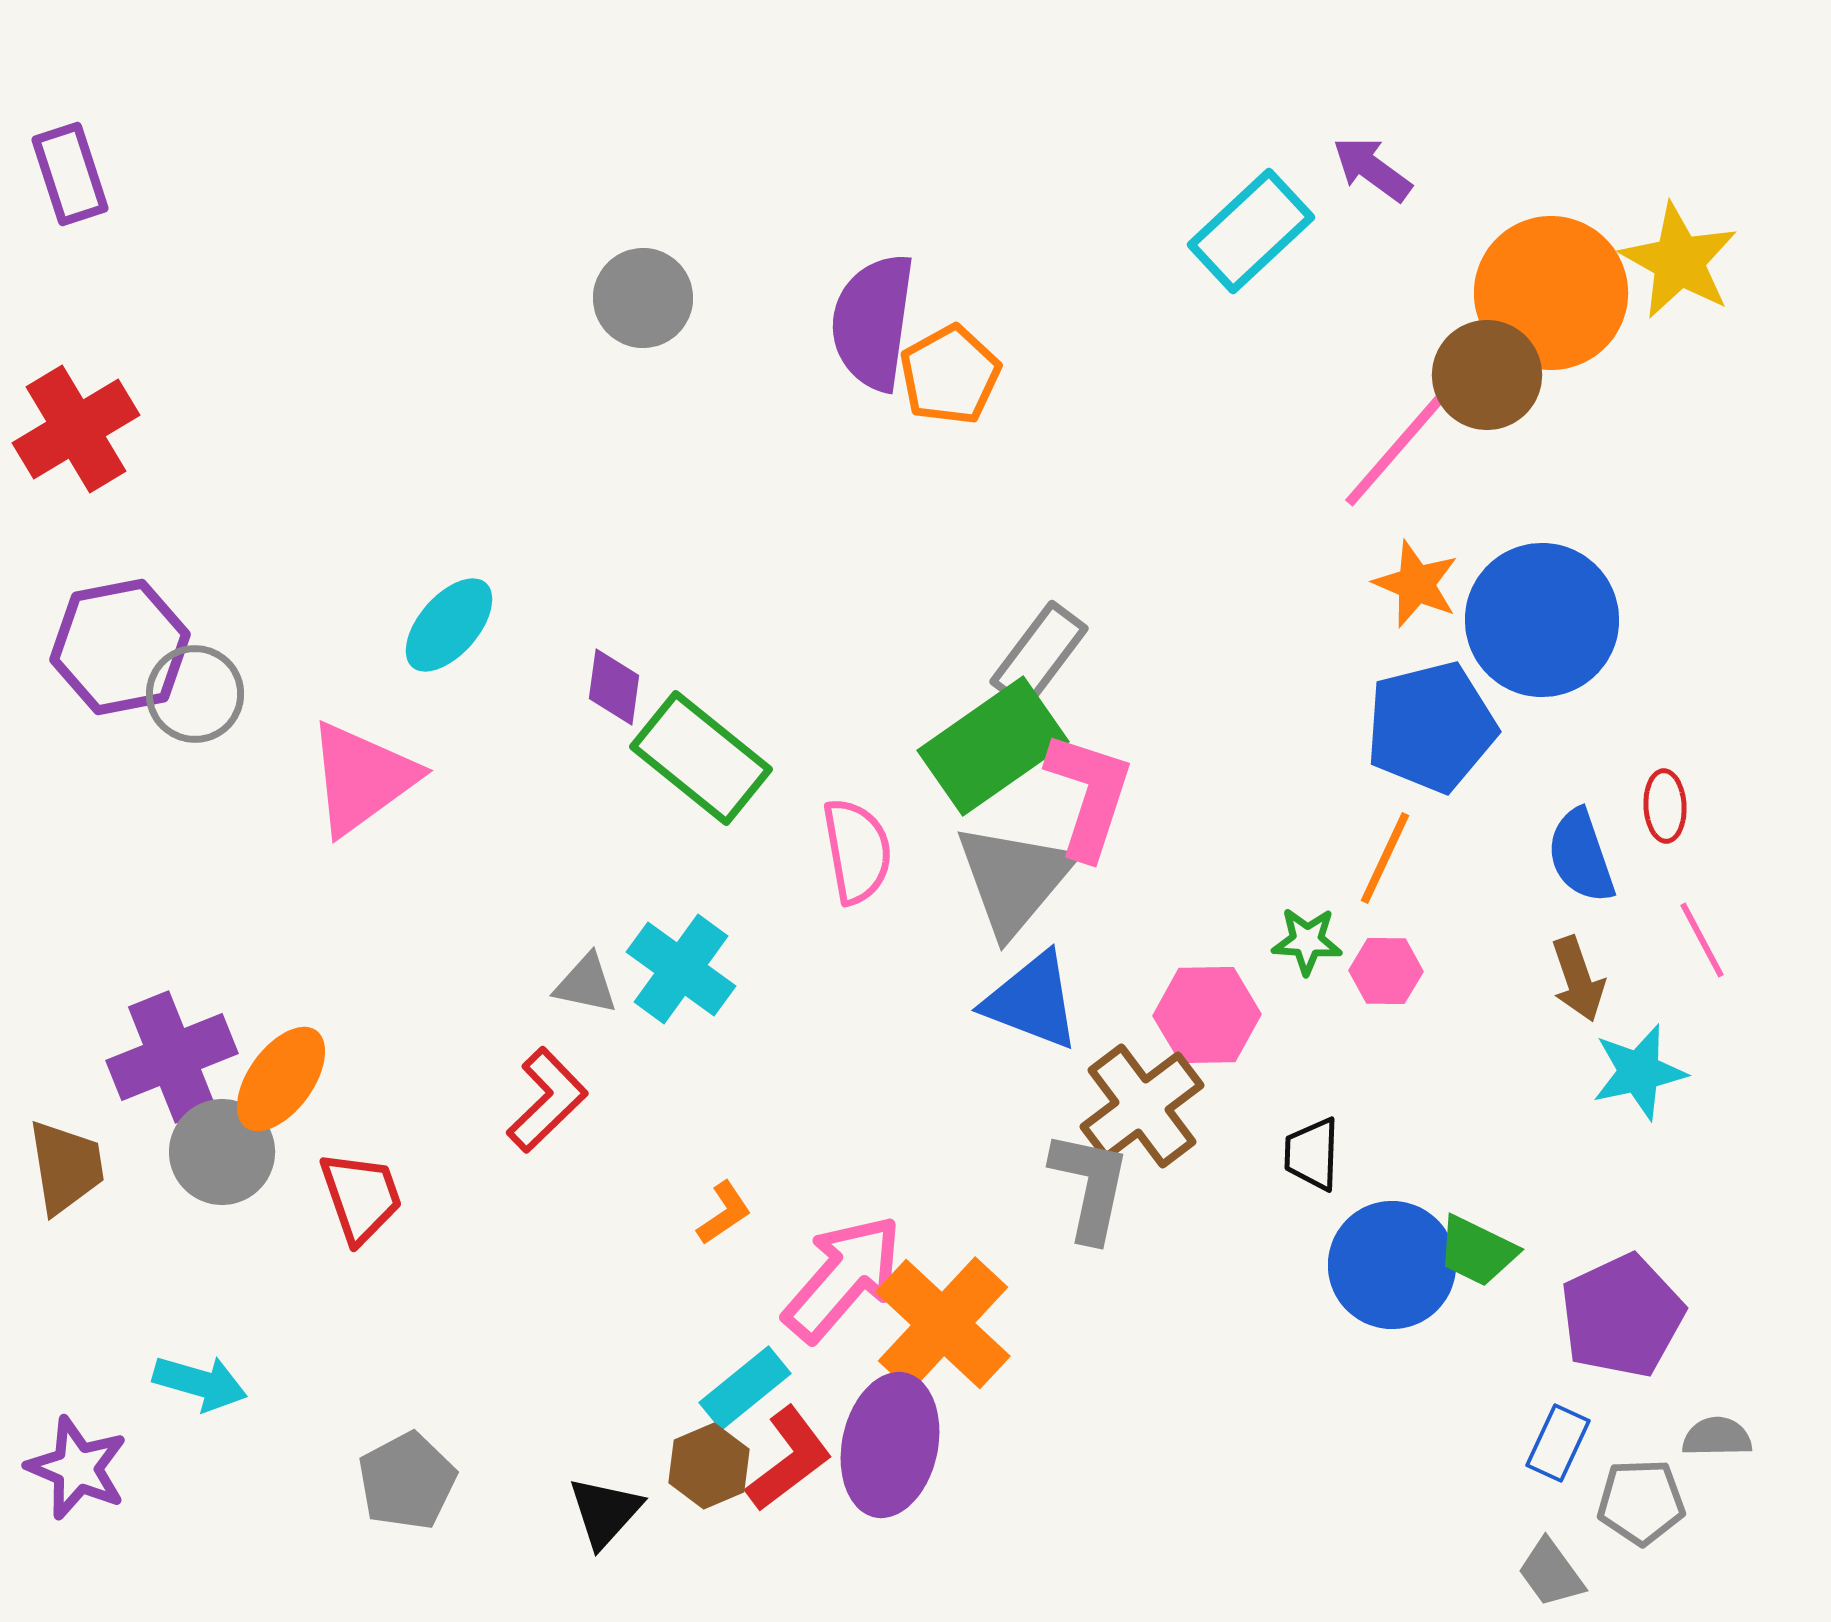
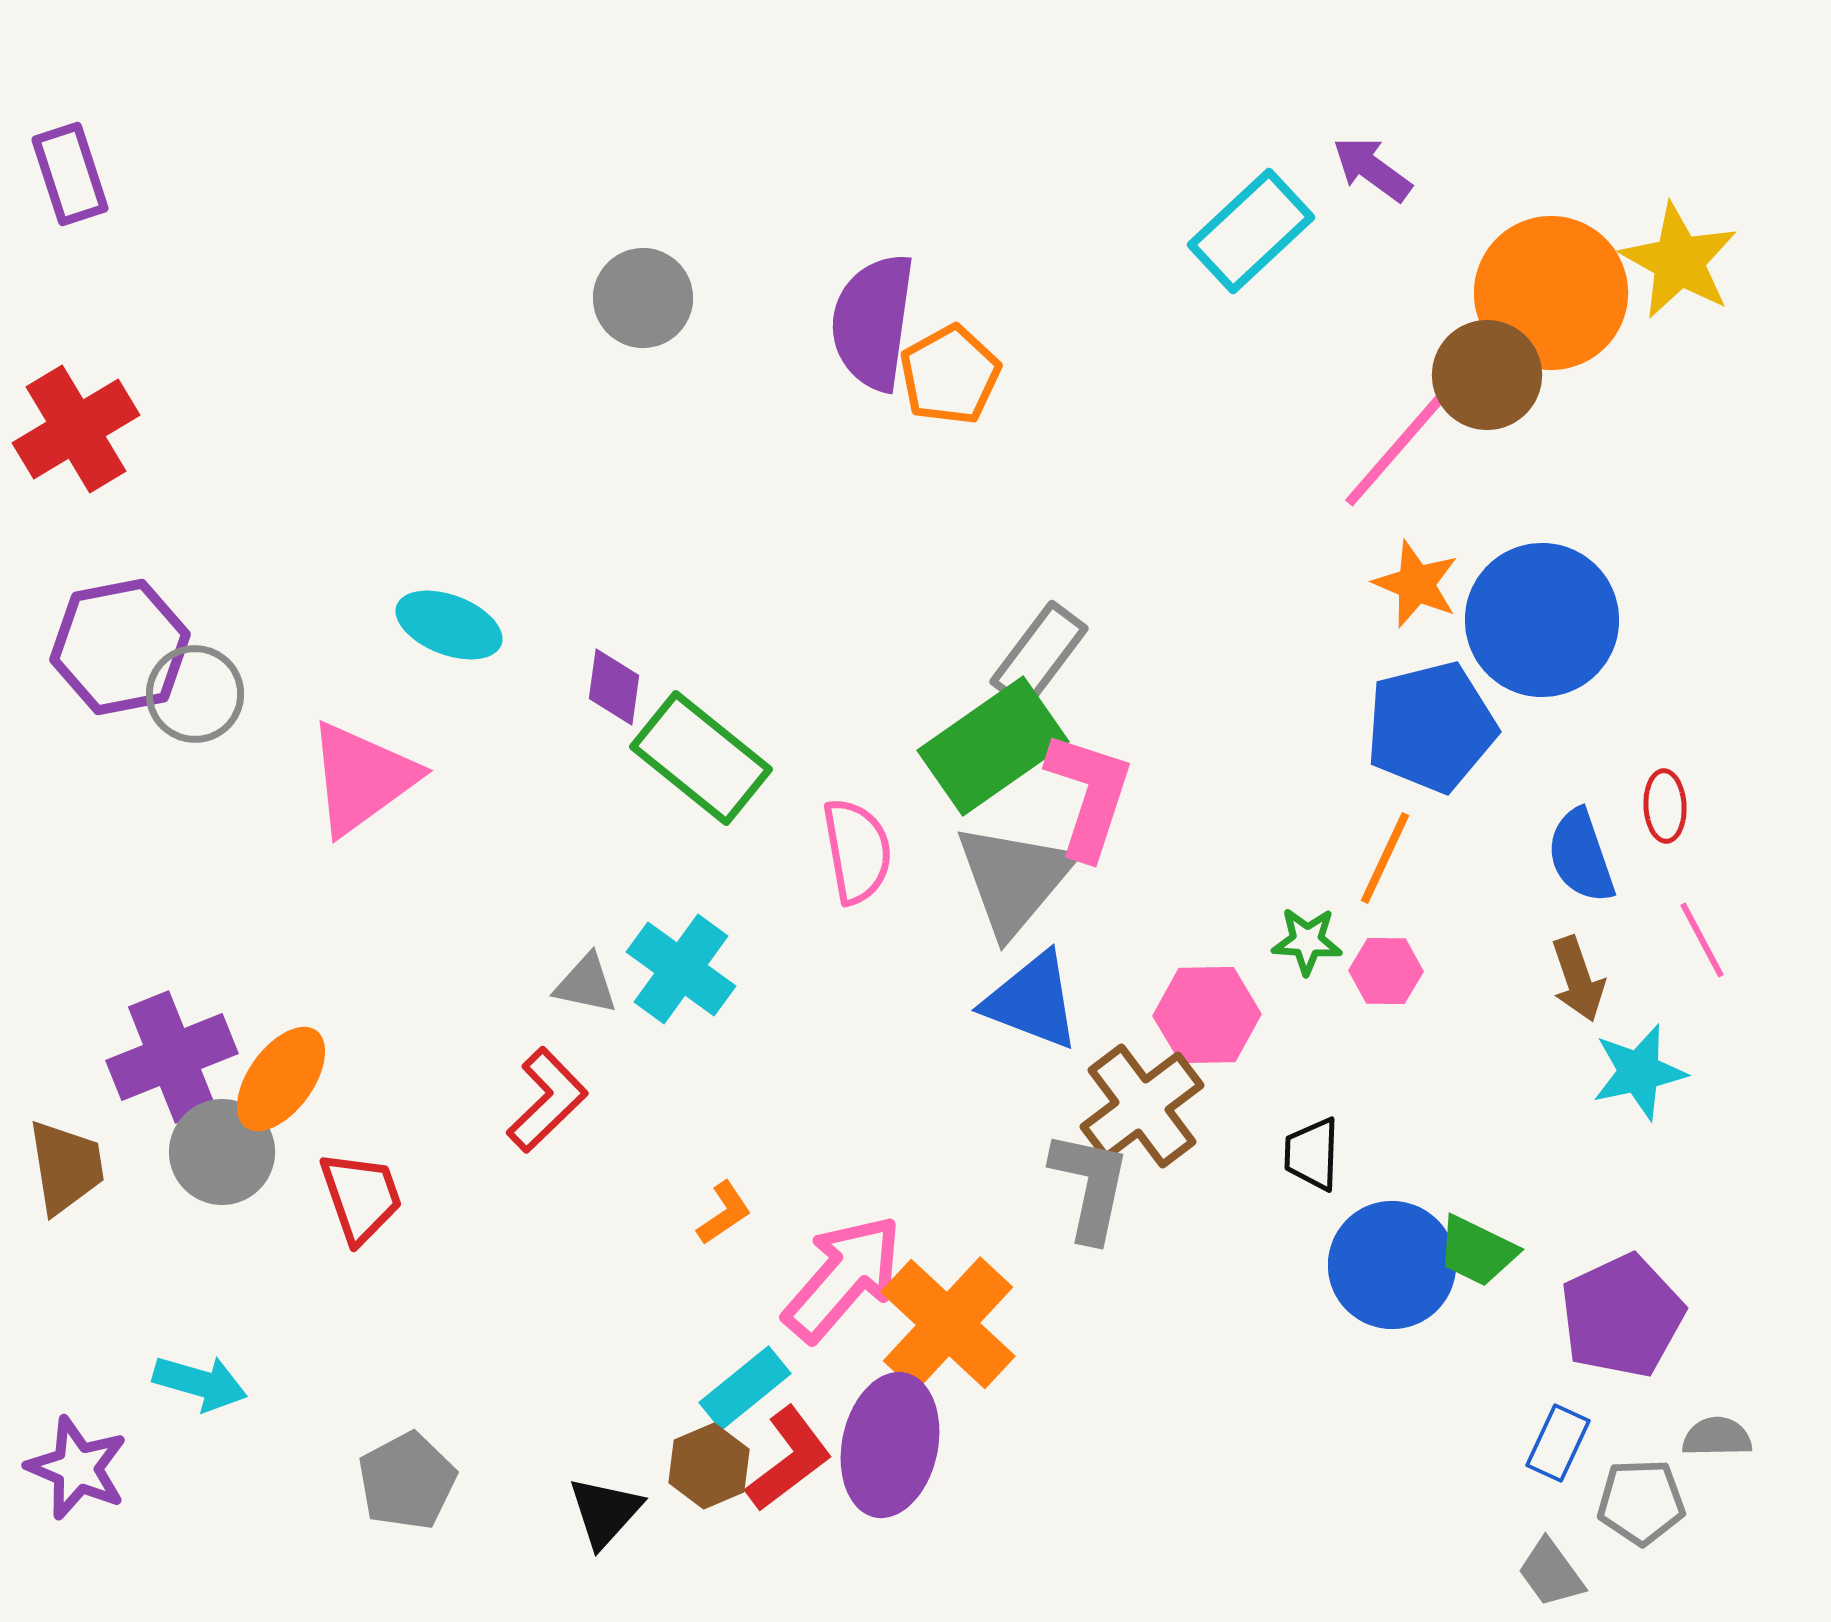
cyan ellipse at (449, 625): rotated 70 degrees clockwise
orange cross at (943, 1324): moved 5 px right
